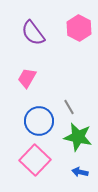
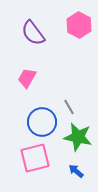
pink hexagon: moved 3 px up
blue circle: moved 3 px right, 1 px down
pink square: moved 2 px up; rotated 32 degrees clockwise
blue arrow: moved 4 px left, 1 px up; rotated 28 degrees clockwise
